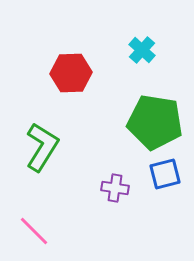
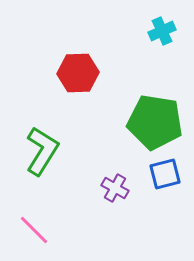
cyan cross: moved 20 px right, 19 px up; rotated 24 degrees clockwise
red hexagon: moved 7 px right
green L-shape: moved 4 px down
purple cross: rotated 20 degrees clockwise
pink line: moved 1 px up
